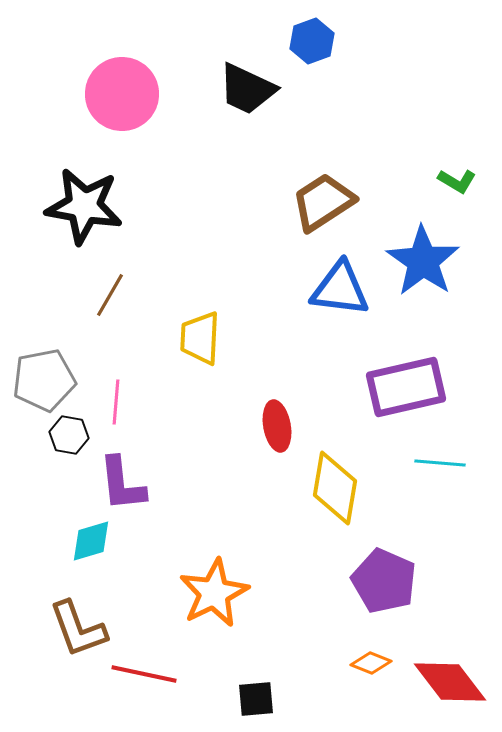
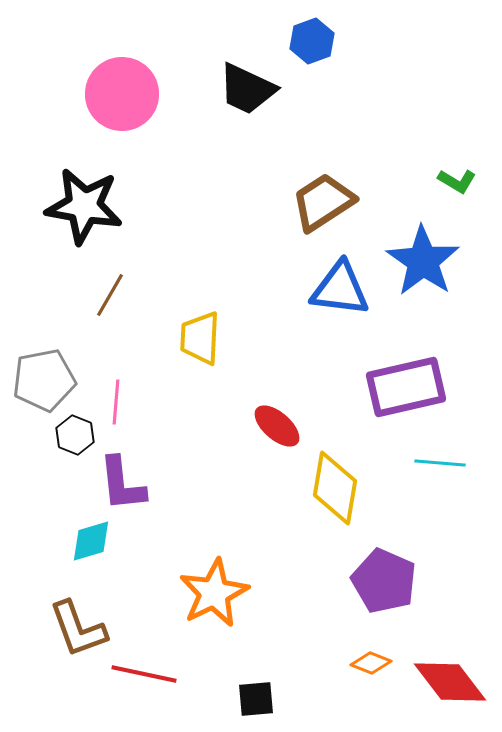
red ellipse: rotated 39 degrees counterclockwise
black hexagon: moved 6 px right; rotated 12 degrees clockwise
